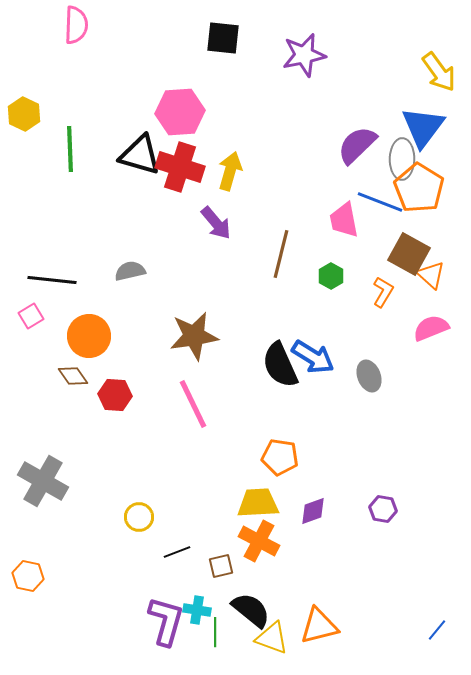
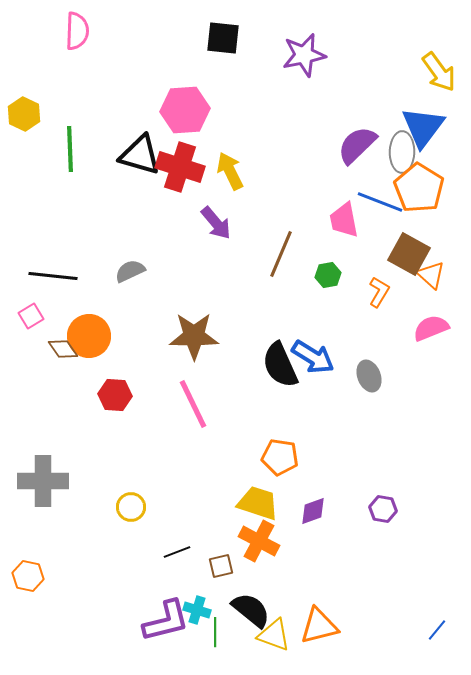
pink semicircle at (76, 25): moved 1 px right, 6 px down
pink hexagon at (180, 112): moved 5 px right, 2 px up
gray ellipse at (402, 159): moved 7 px up
yellow arrow at (230, 171): rotated 42 degrees counterclockwise
brown line at (281, 254): rotated 9 degrees clockwise
gray semicircle at (130, 271): rotated 12 degrees counterclockwise
green hexagon at (331, 276): moved 3 px left, 1 px up; rotated 20 degrees clockwise
black line at (52, 280): moved 1 px right, 4 px up
orange L-shape at (383, 292): moved 4 px left
brown star at (194, 336): rotated 9 degrees clockwise
brown diamond at (73, 376): moved 10 px left, 27 px up
gray cross at (43, 481): rotated 30 degrees counterclockwise
yellow trapezoid at (258, 503): rotated 21 degrees clockwise
yellow circle at (139, 517): moved 8 px left, 10 px up
cyan cross at (197, 610): rotated 8 degrees clockwise
purple L-shape at (166, 621): rotated 60 degrees clockwise
yellow triangle at (272, 638): moved 2 px right, 3 px up
